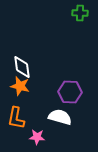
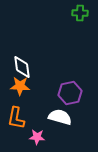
orange star: rotated 12 degrees counterclockwise
purple hexagon: moved 1 px down; rotated 15 degrees counterclockwise
